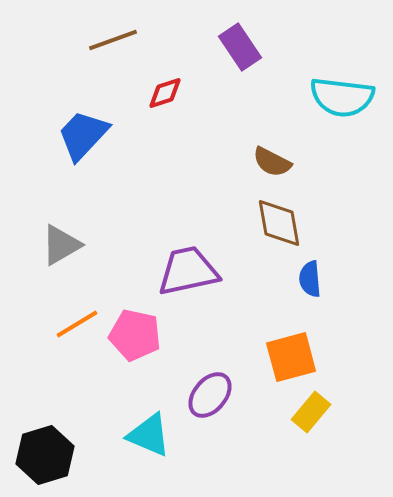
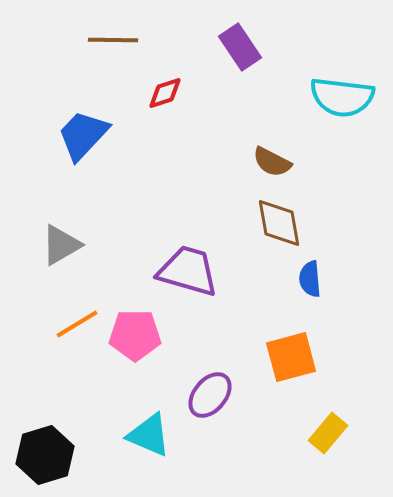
brown line: rotated 21 degrees clockwise
purple trapezoid: rotated 28 degrees clockwise
pink pentagon: rotated 12 degrees counterclockwise
yellow rectangle: moved 17 px right, 21 px down
